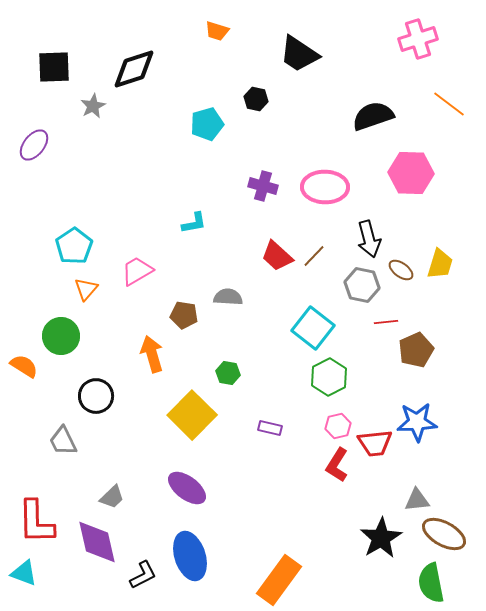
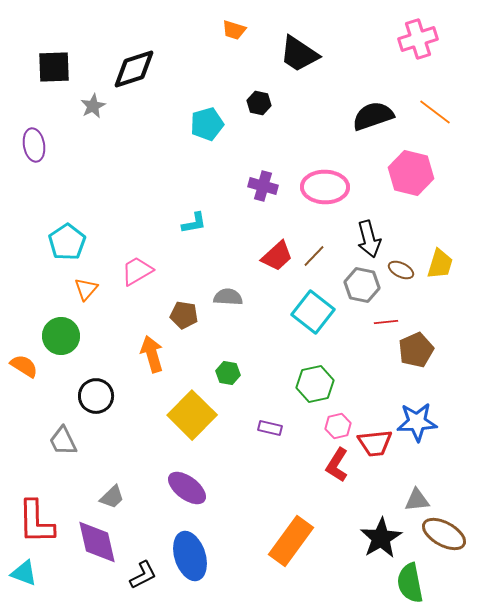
orange trapezoid at (217, 31): moved 17 px right, 1 px up
black hexagon at (256, 99): moved 3 px right, 4 px down
orange line at (449, 104): moved 14 px left, 8 px down
purple ellipse at (34, 145): rotated 48 degrees counterclockwise
pink hexagon at (411, 173): rotated 12 degrees clockwise
cyan pentagon at (74, 246): moved 7 px left, 4 px up
red trapezoid at (277, 256): rotated 84 degrees counterclockwise
brown ellipse at (401, 270): rotated 10 degrees counterclockwise
cyan square at (313, 328): moved 16 px up
green hexagon at (329, 377): moved 14 px left, 7 px down; rotated 15 degrees clockwise
orange rectangle at (279, 580): moved 12 px right, 39 px up
green semicircle at (431, 583): moved 21 px left
